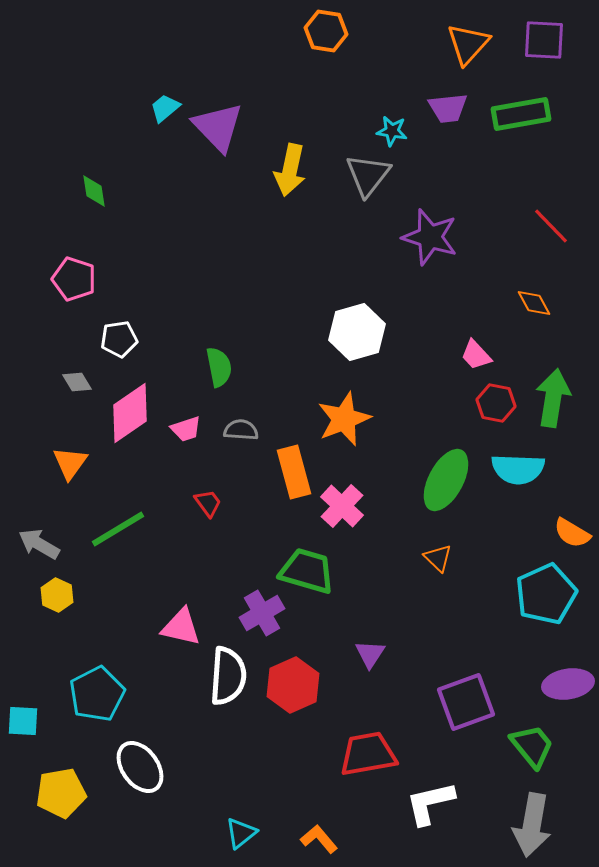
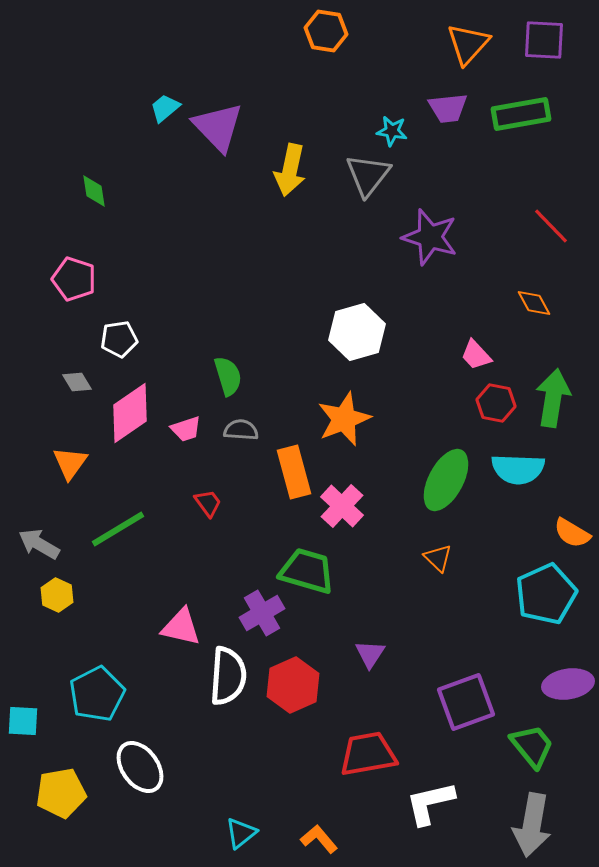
green semicircle at (219, 367): moved 9 px right, 9 px down; rotated 6 degrees counterclockwise
